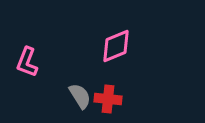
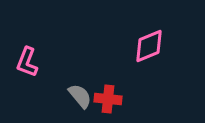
pink diamond: moved 33 px right
gray semicircle: rotated 8 degrees counterclockwise
